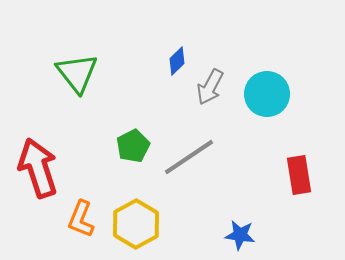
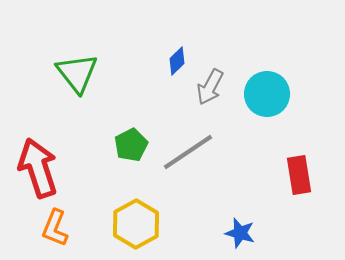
green pentagon: moved 2 px left, 1 px up
gray line: moved 1 px left, 5 px up
orange L-shape: moved 26 px left, 9 px down
blue star: moved 2 px up; rotated 8 degrees clockwise
